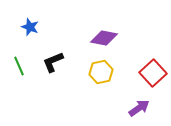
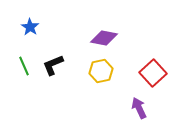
blue star: rotated 12 degrees clockwise
black L-shape: moved 3 px down
green line: moved 5 px right
yellow hexagon: moved 1 px up
purple arrow: rotated 80 degrees counterclockwise
